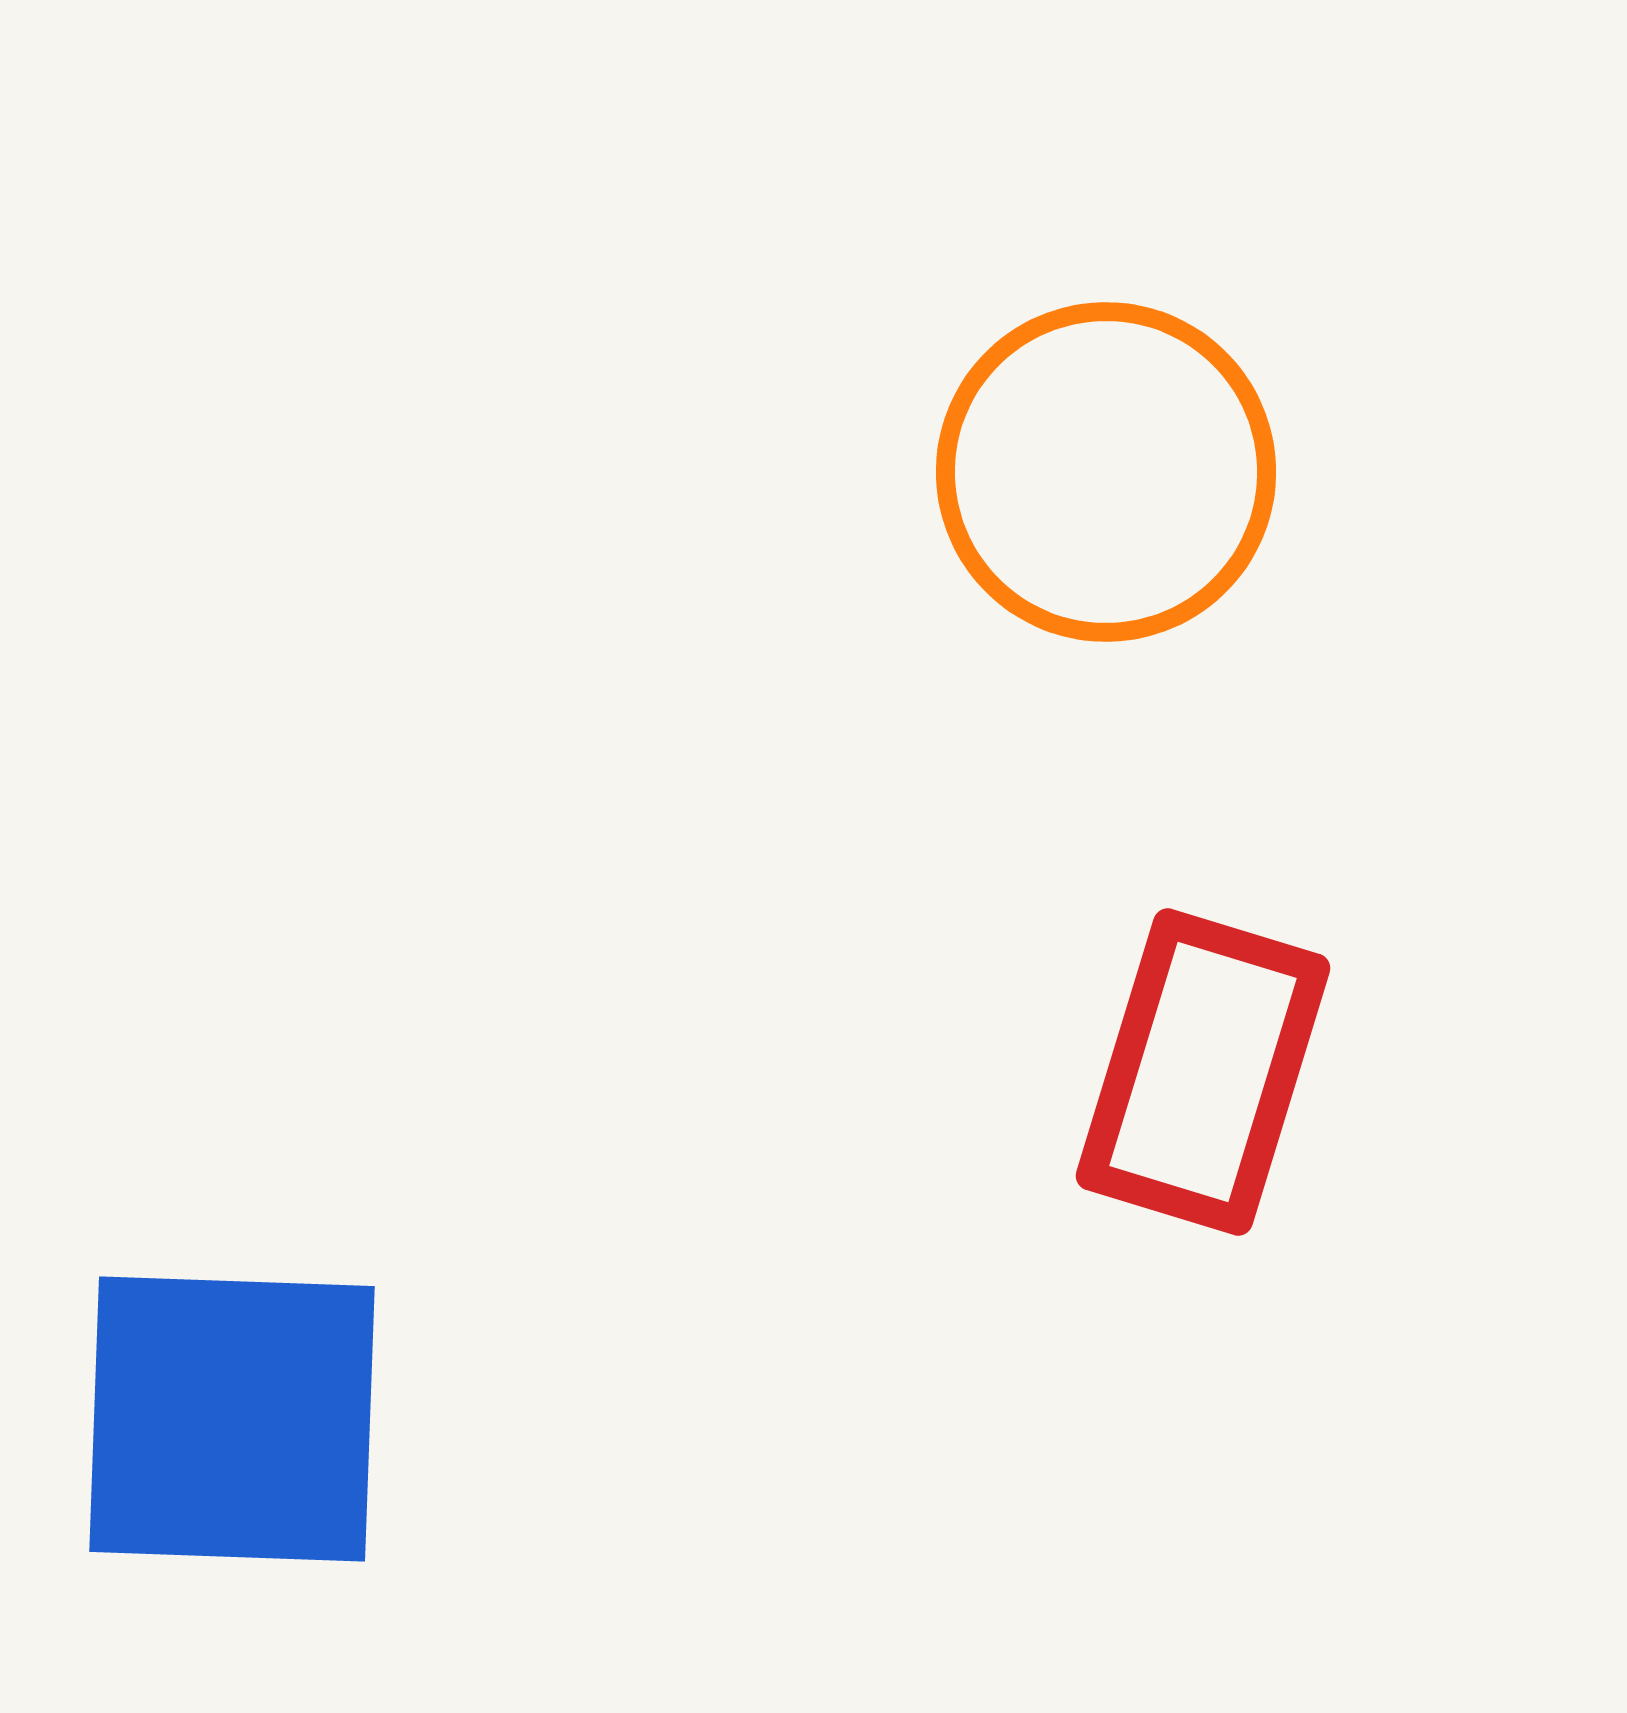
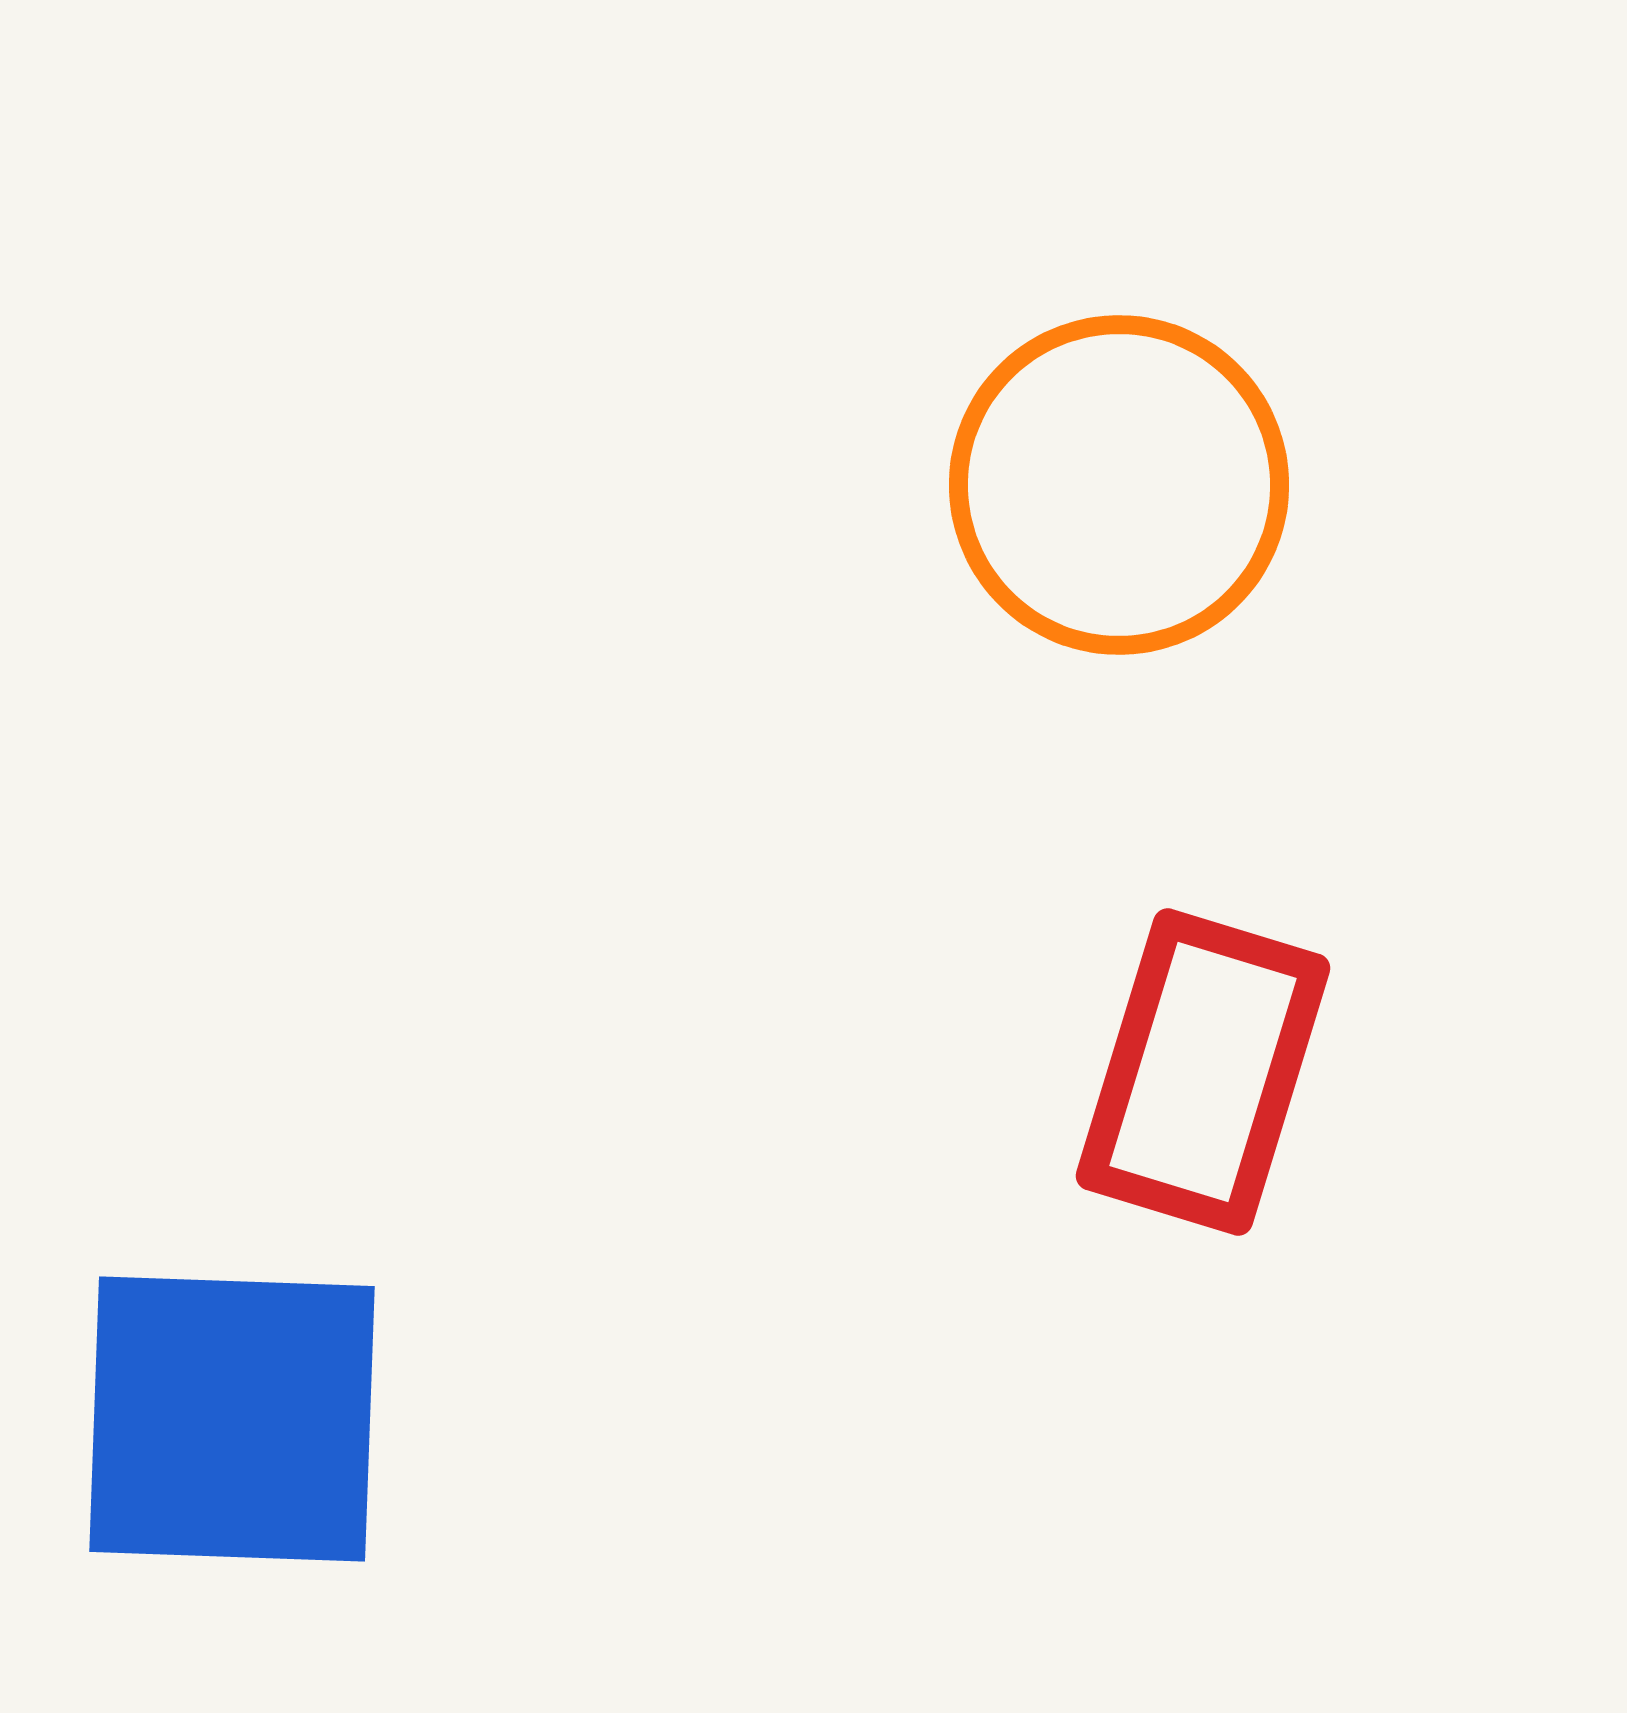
orange circle: moved 13 px right, 13 px down
